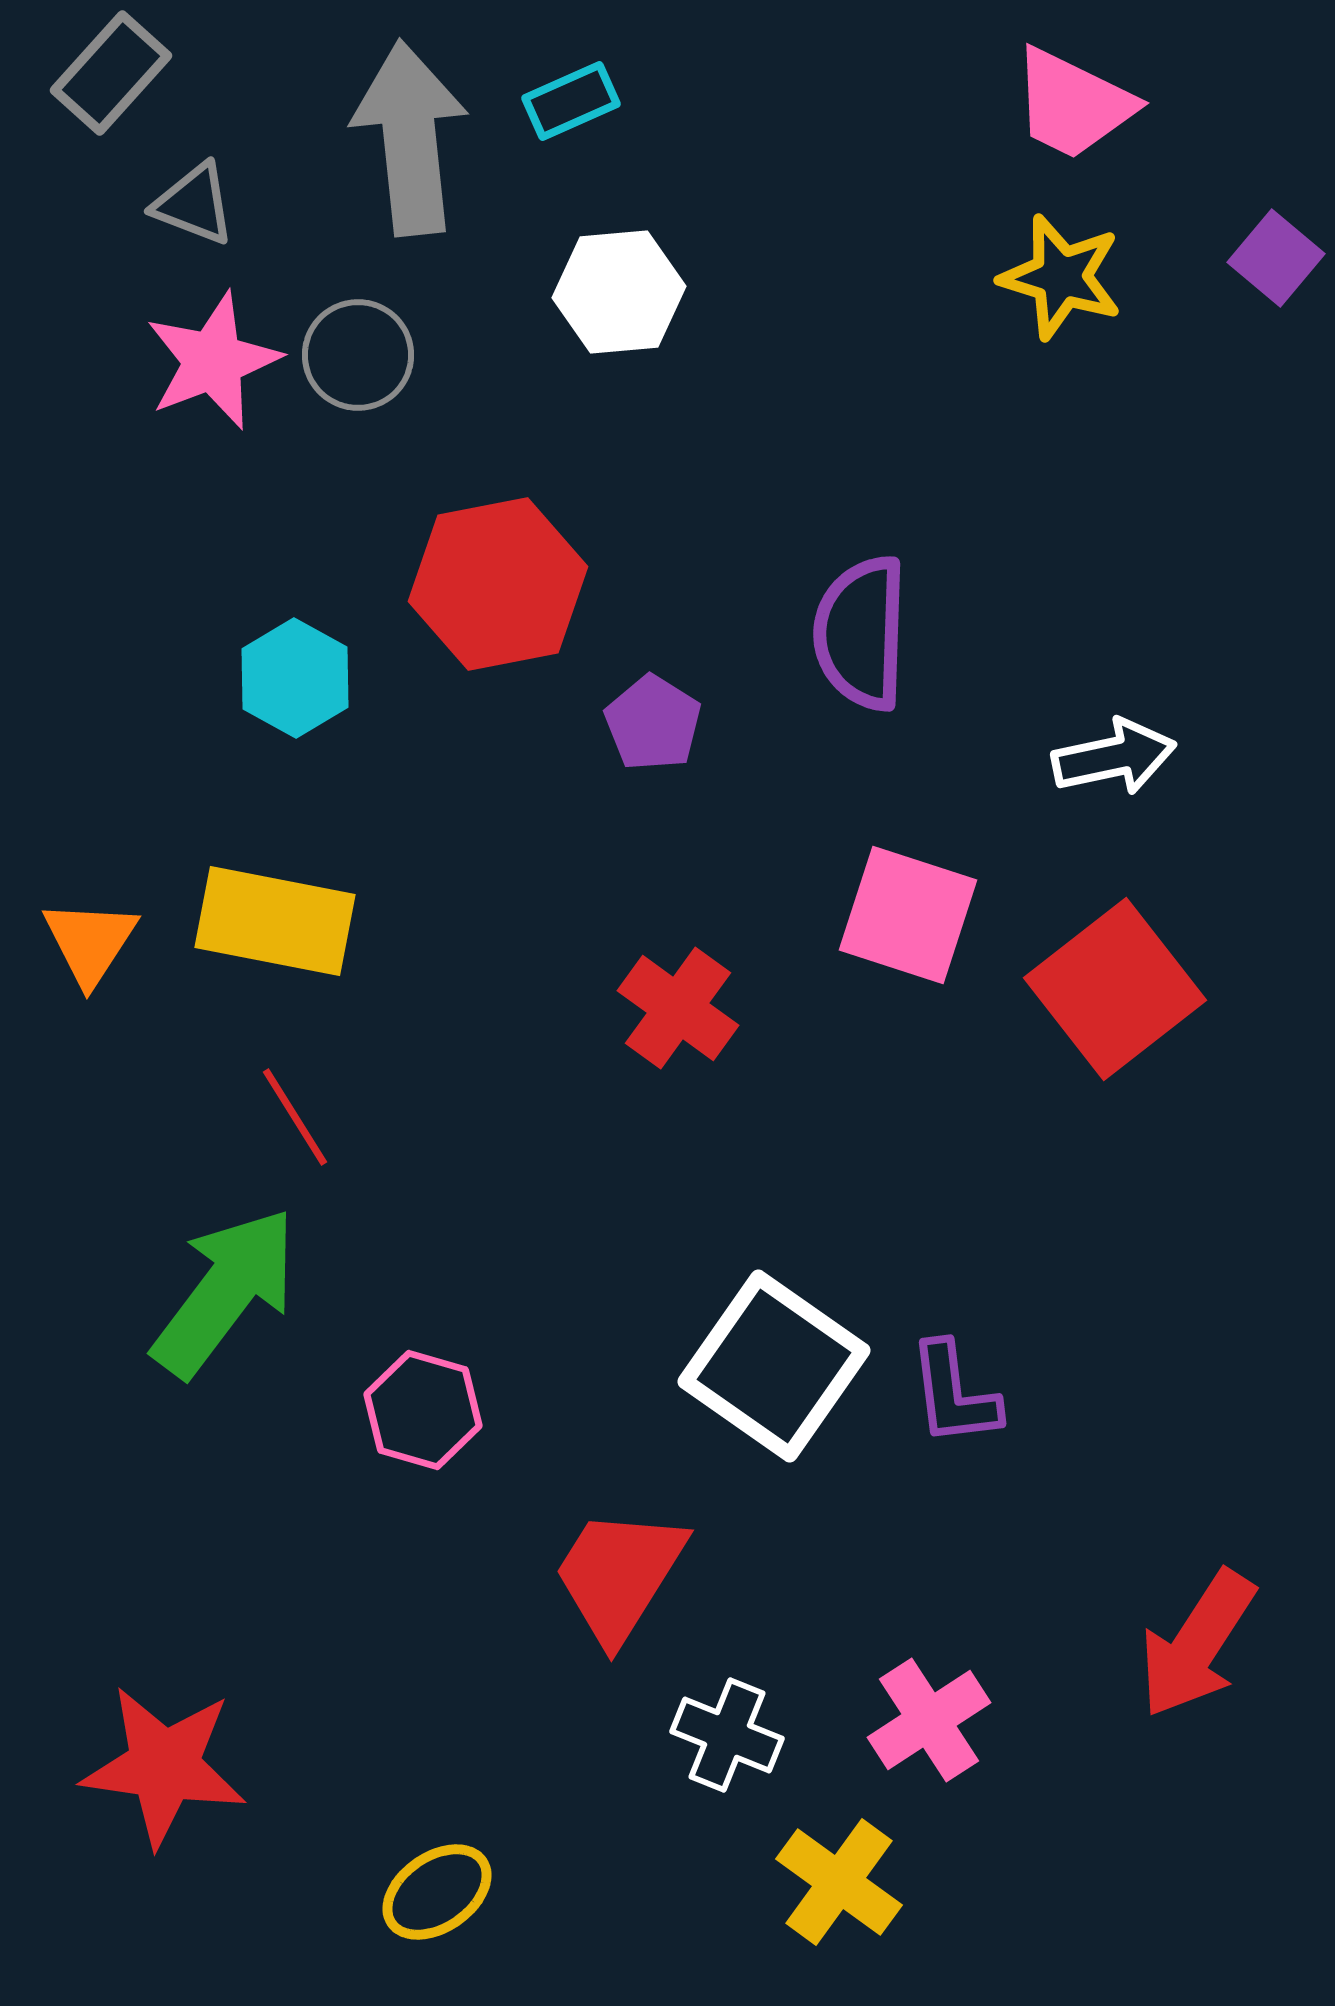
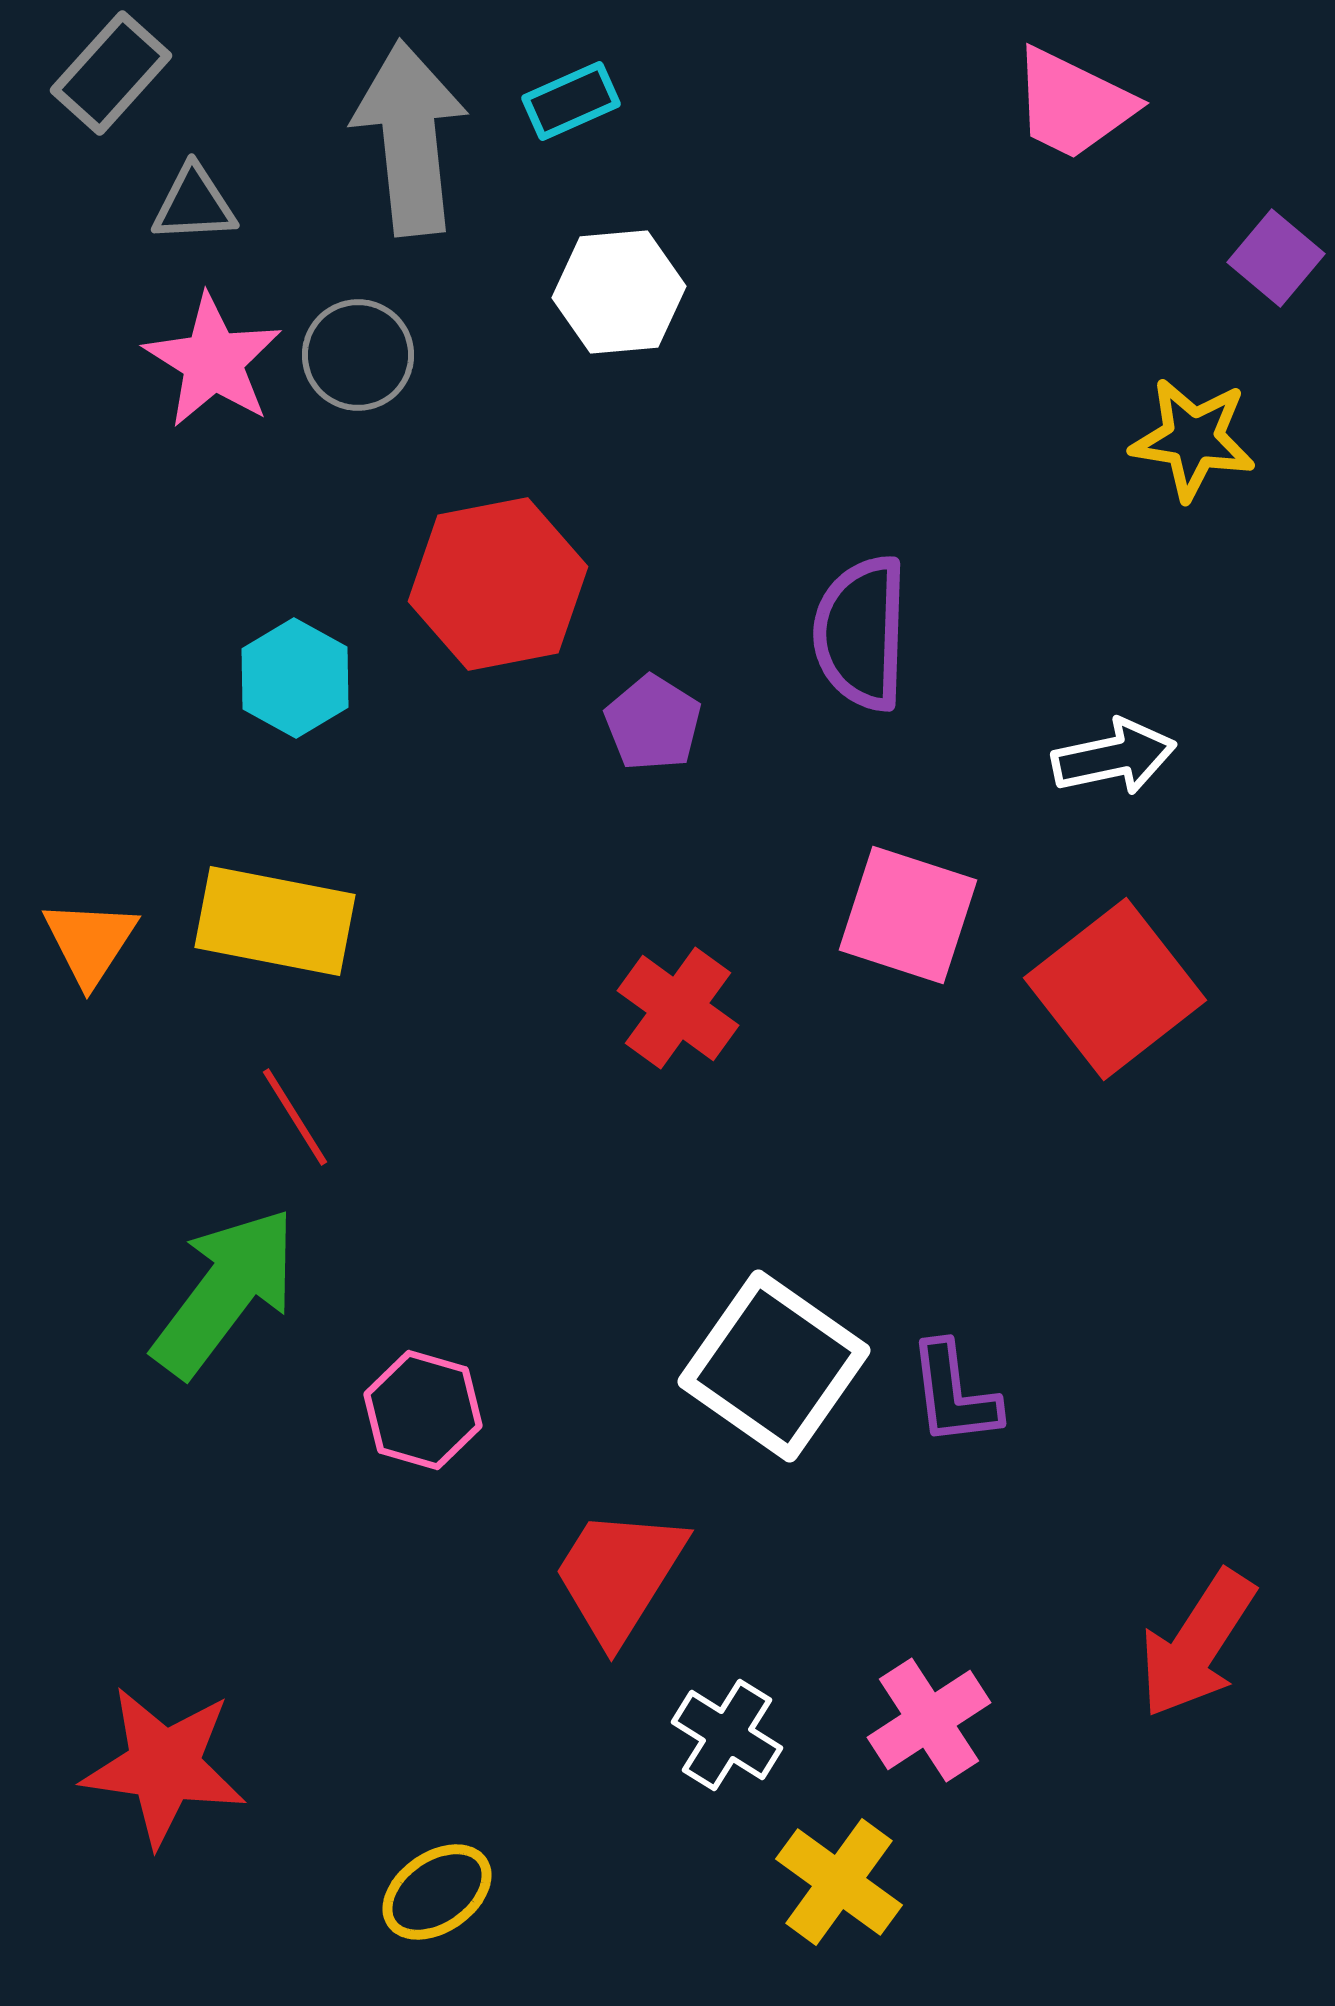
gray triangle: rotated 24 degrees counterclockwise
yellow star: moved 132 px right, 162 px down; rotated 8 degrees counterclockwise
pink star: rotated 19 degrees counterclockwise
white cross: rotated 10 degrees clockwise
